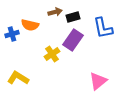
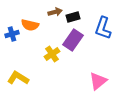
blue L-shape: rotated 30 degrees clockwise
